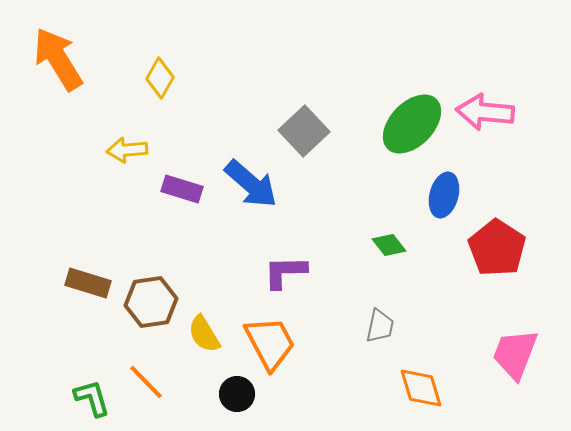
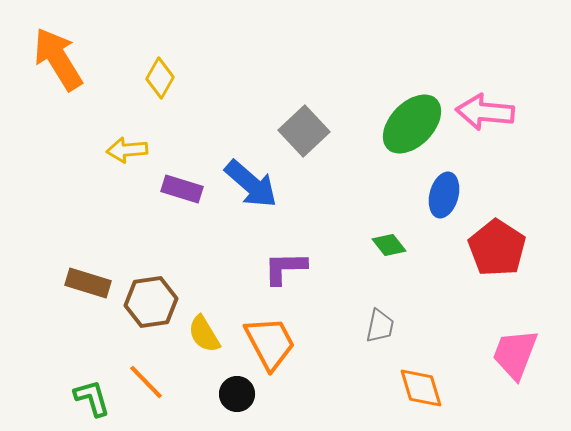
purple L-shape: moved 4 px up
